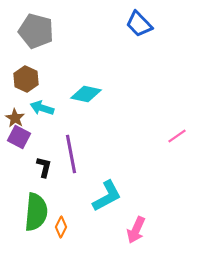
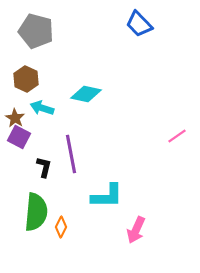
cyan L-shape: rotated 28 degrees clockwise
